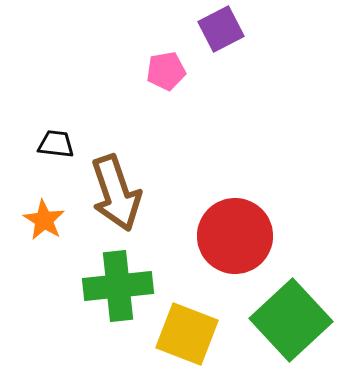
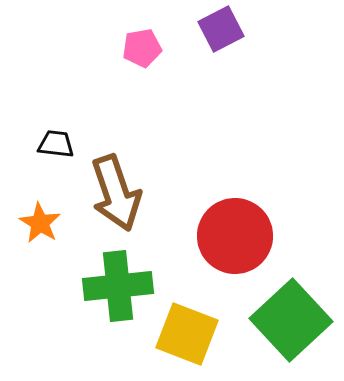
pink pentagon: moved 24 px left, 23 px up
orange star: moved 4 px left, 3 px down
